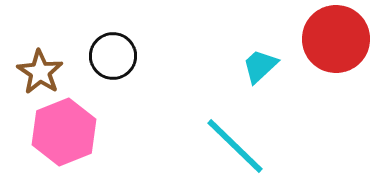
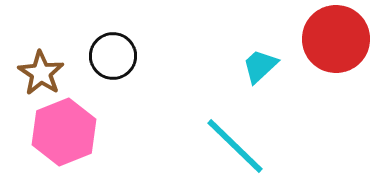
brown star: moved 1 px right, 1 px down
